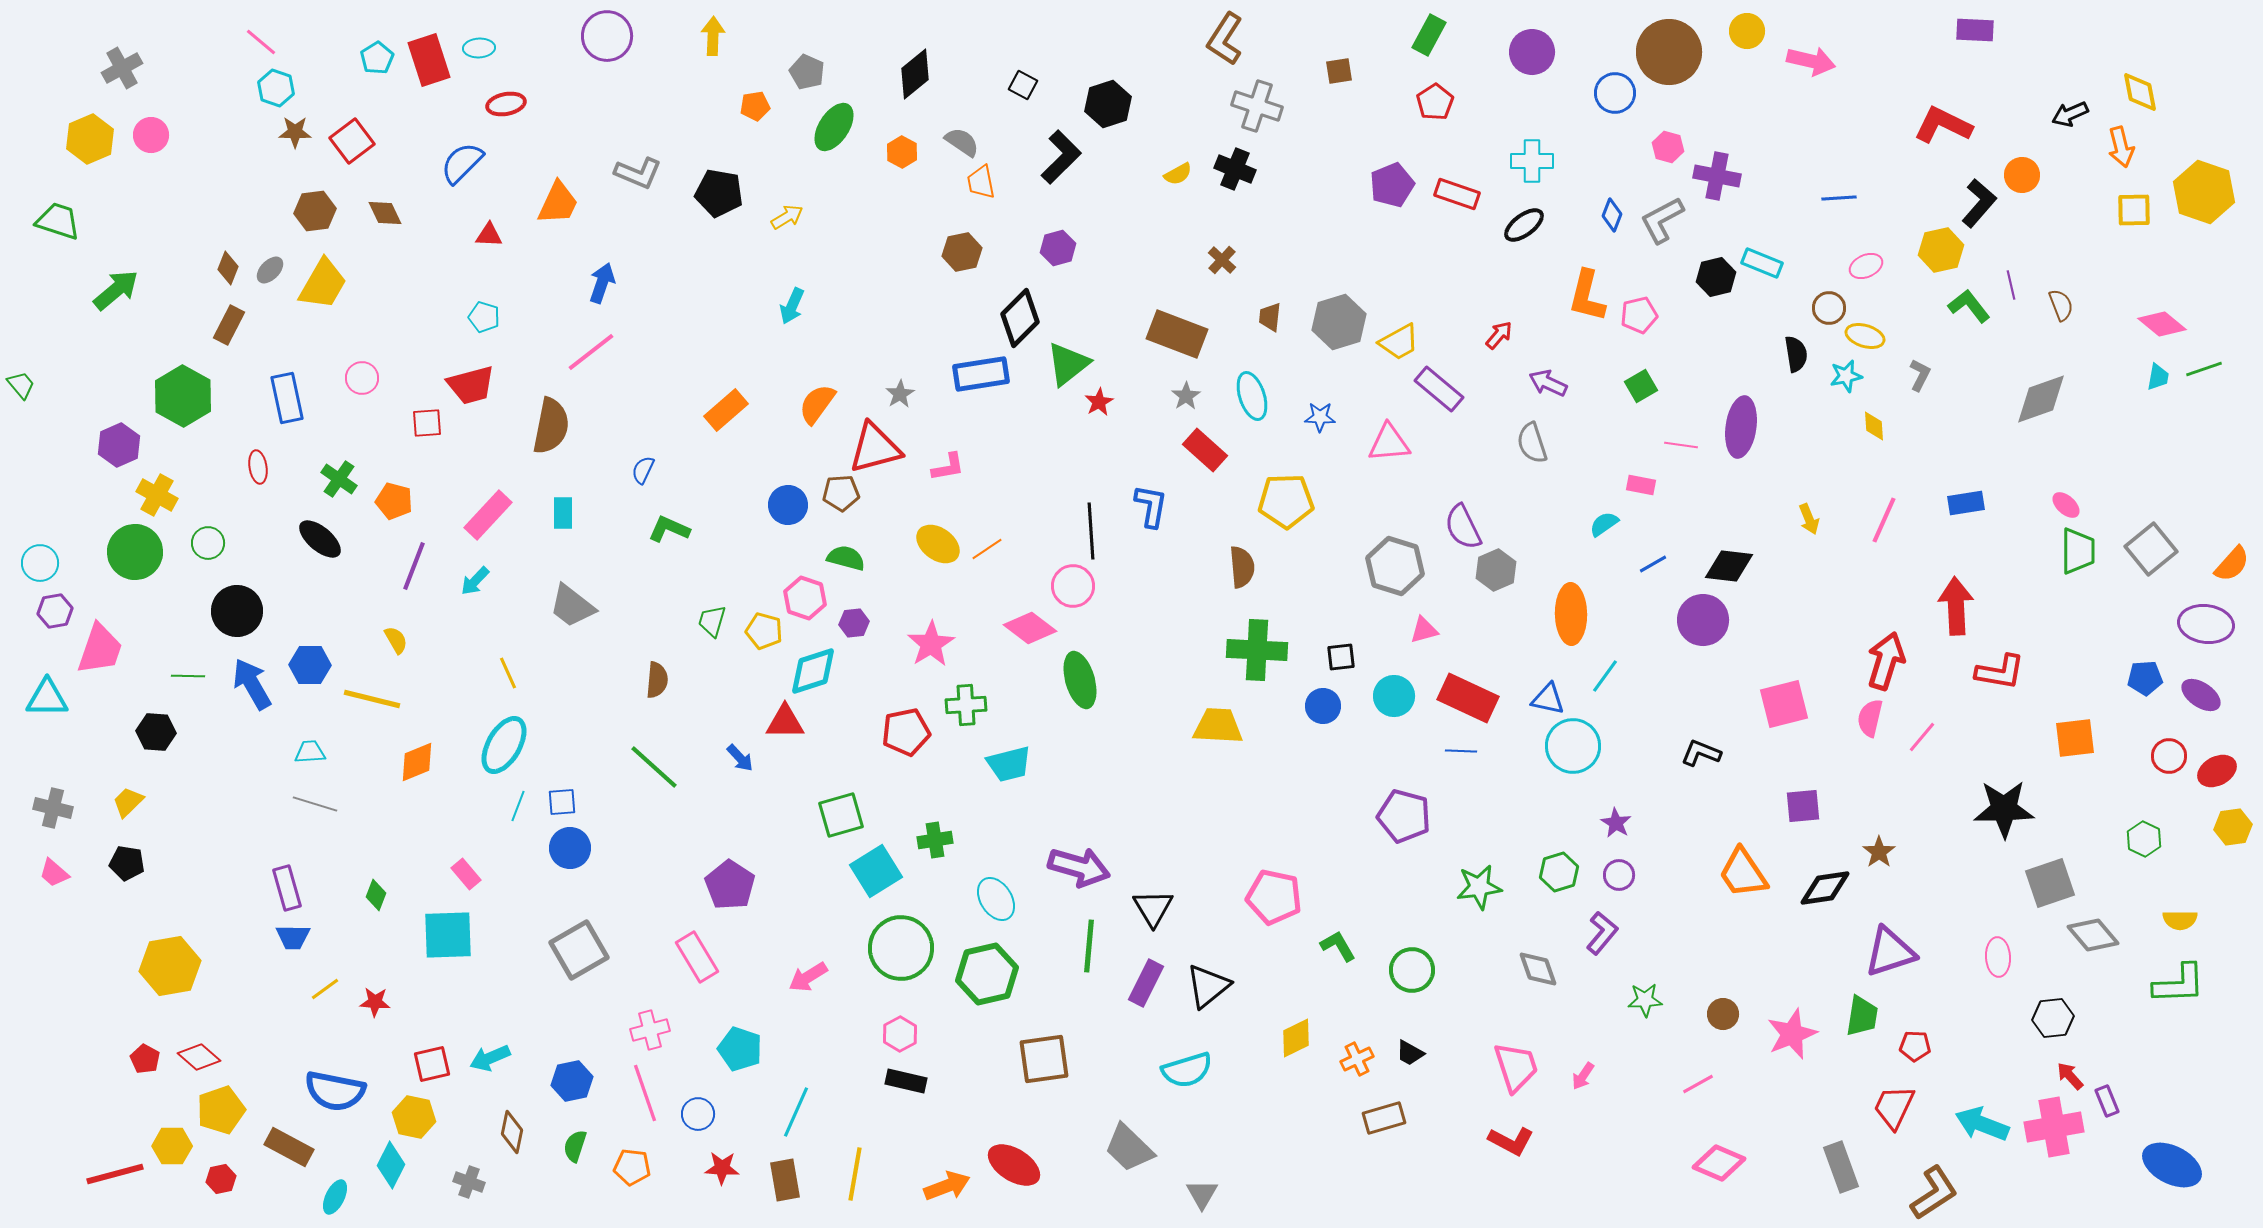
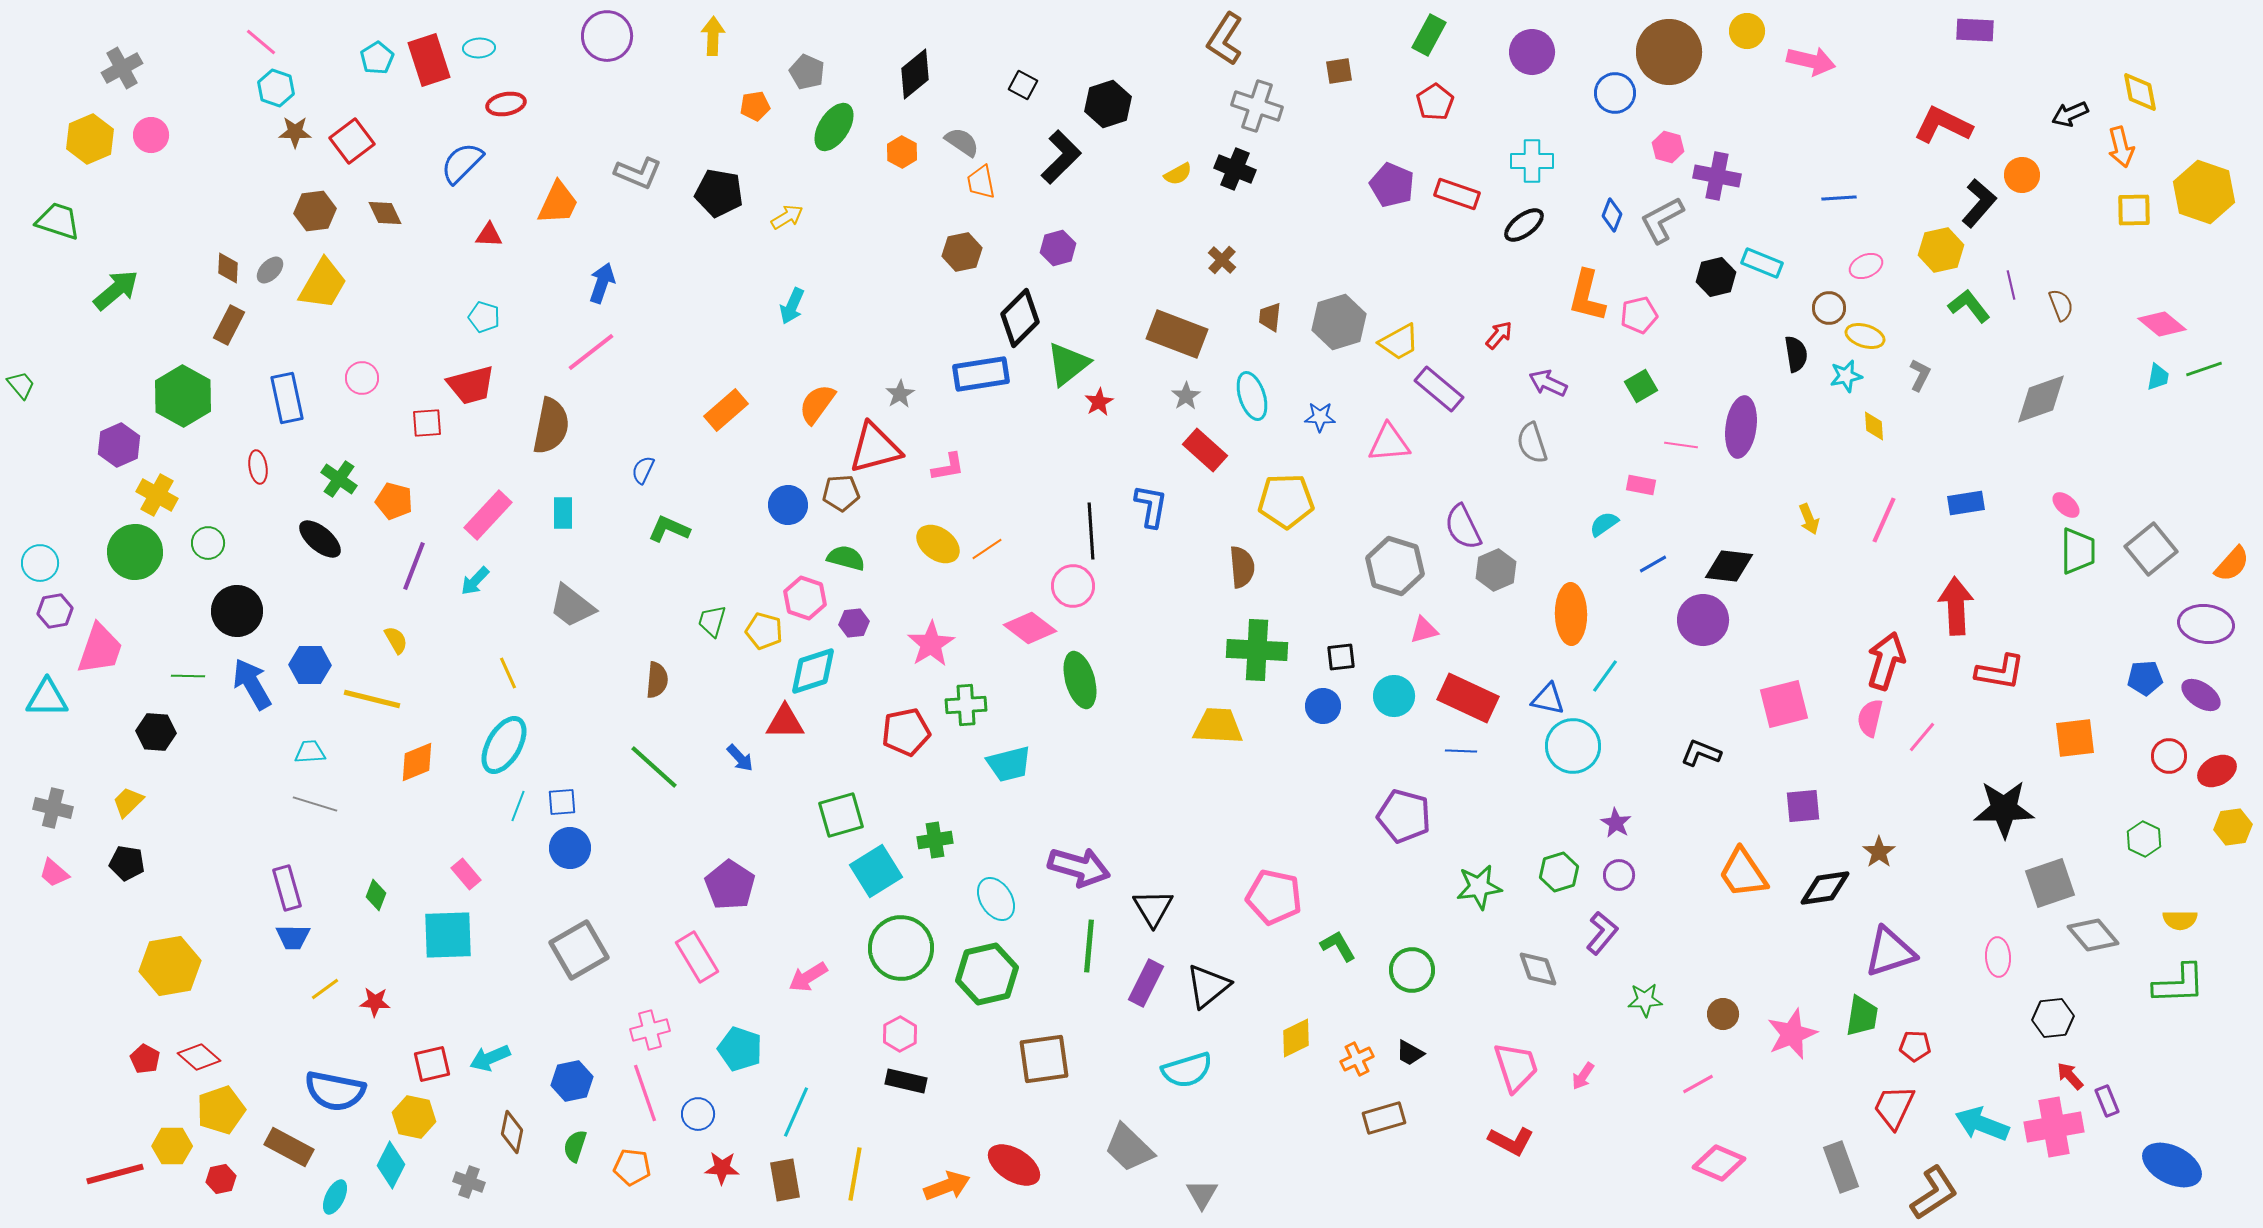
purple pentagon at (1392, 185): rotated 27 degrees counterclockwise
brown diamond at (228, 268): rotated 20 degrees counterclockwise
